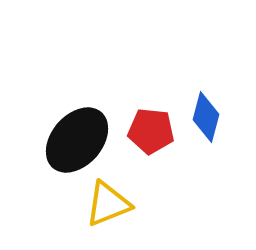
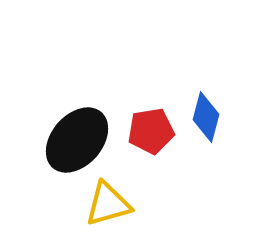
red pentagon: rotated 15 degrees counterclockwise
yellow triangle: rotated 6 degrees clockwise
